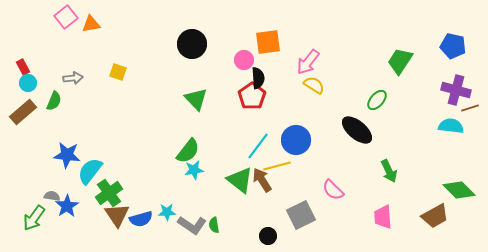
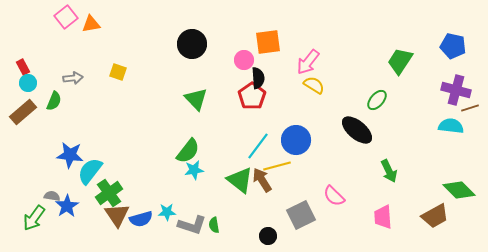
blue star at (67, 155): moved 3 px right
pink semicircle at (333, 190): moved 1 px right, 6 px down
gray L-shape at (192, 225): rotated 16 degrees counterclockwise
